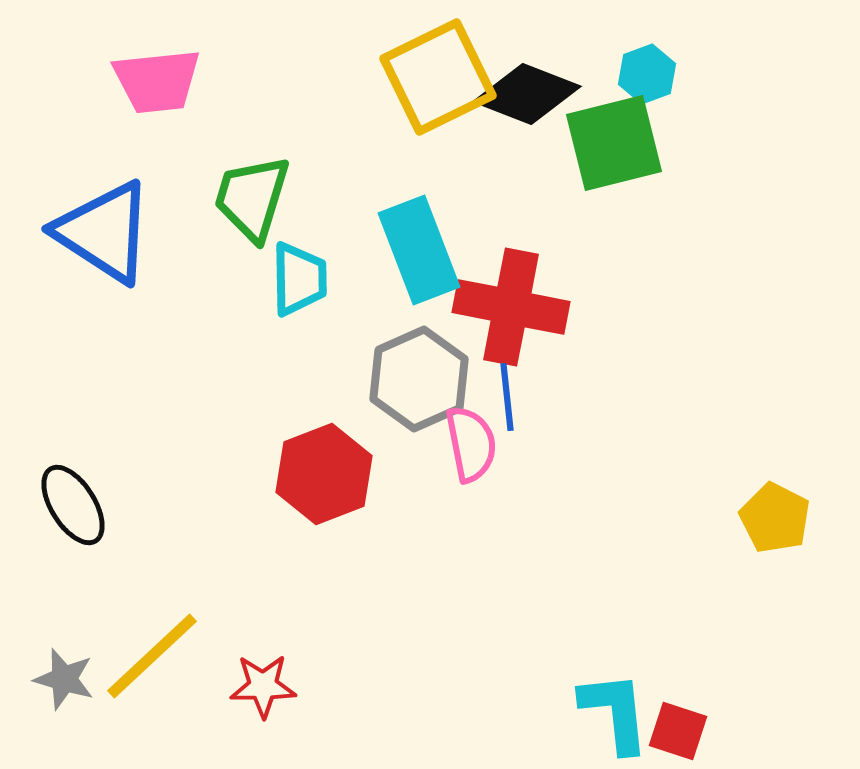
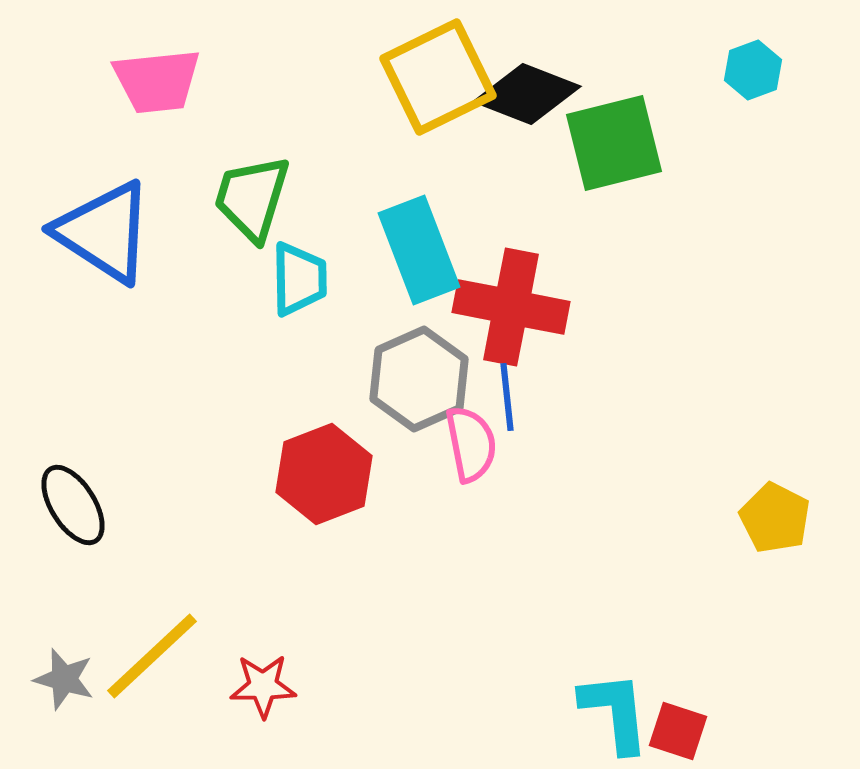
cyan hexagon: moved 106 px right, 4 px up
